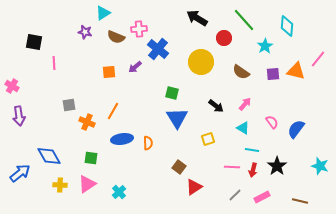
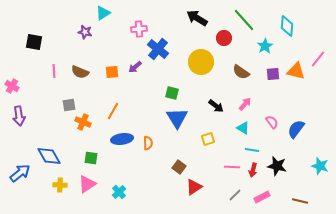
brown semicircle at (116, 37): moved 36 px left, 35 px down
pink line at (54, 63): moved 8 px down
orange square at (109, 72): moved 3 px right
orange cross at (87, 122): moved 4 px left
black star at (277, 166): rotated 24 degrees counterclockwise
